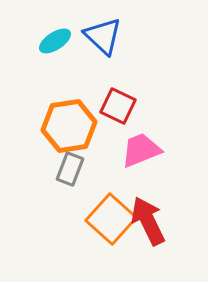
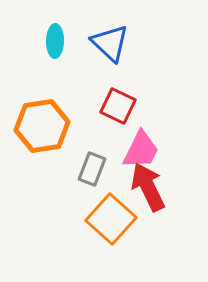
blue triangle: moved 7 px right, 7 px down
cyan ellipse: rotated 56 degrees counterclockwise
orange hexagon: moved 27 px left
pink trapezoid: rotated 138 degrees clockwise
gray rectangle: moved 22 px right
red arrow: moved 34 px up
